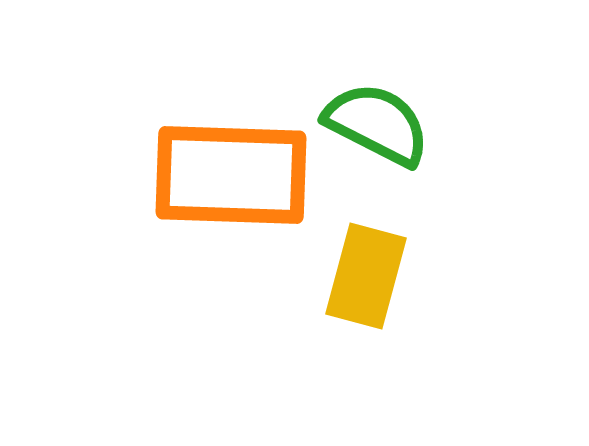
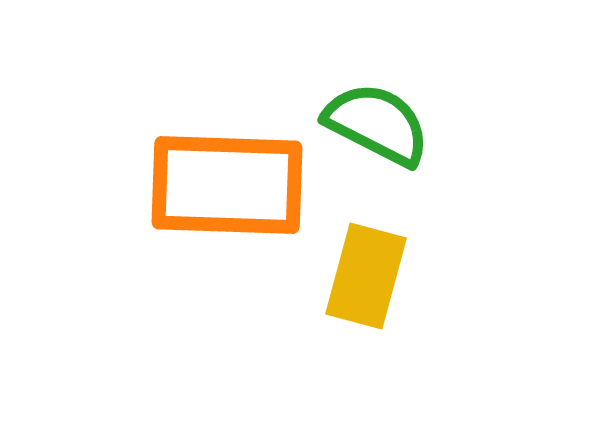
orange rectangle: moved 4 px left, 10 px down
